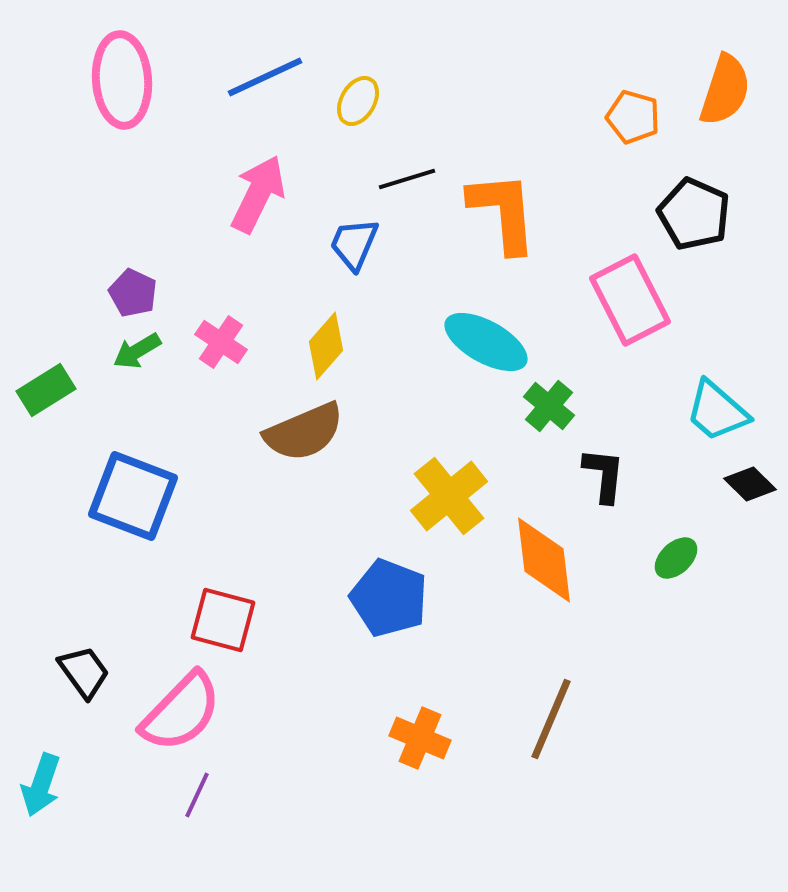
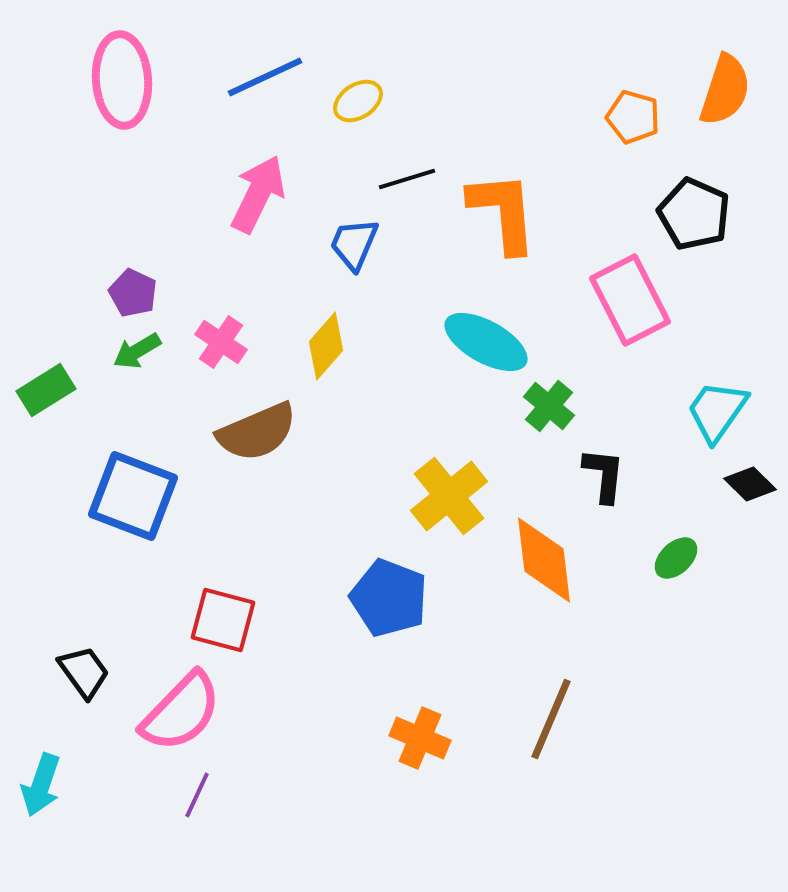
yellow ellipse: rotated 27 degrees clockwise
cyan trapezoid: rotated 84 degrees clockwise
brown semicircle: moved 47 px left
